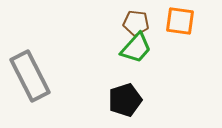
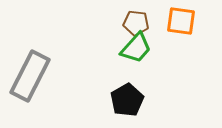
orange square: moved 1 px right
gray rectangle: rotated 54 degrees clockwise
black pentagon: moved 2 px right; rotated 12 degrees counterclockwise
